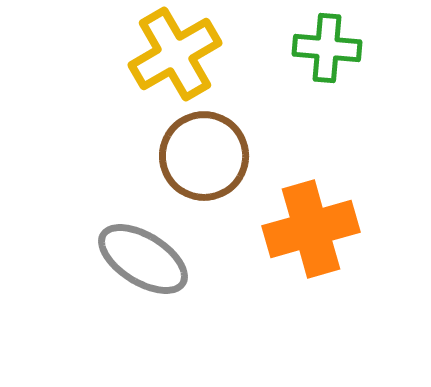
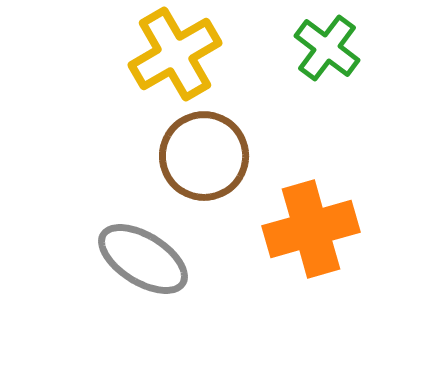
green cross: rotated 32 degrees clockwise
